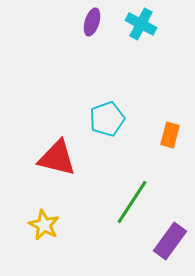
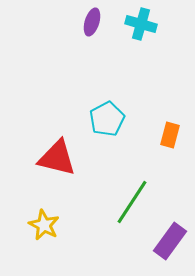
cyan cross: rotated 12 degrees counterclockwise
cyan pentagon: rotated 8 degrees counterclockwise
